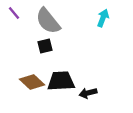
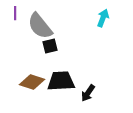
purple line: moved 1 px right; rotated 40 degrees clockwise
gray semicircle: moved 8 px left, 5 px down
black square: moved 5 px right
brown diamond: rotated 25 degrees counterclockwise
black arrow: rotated 42 degrees counterclockwise
